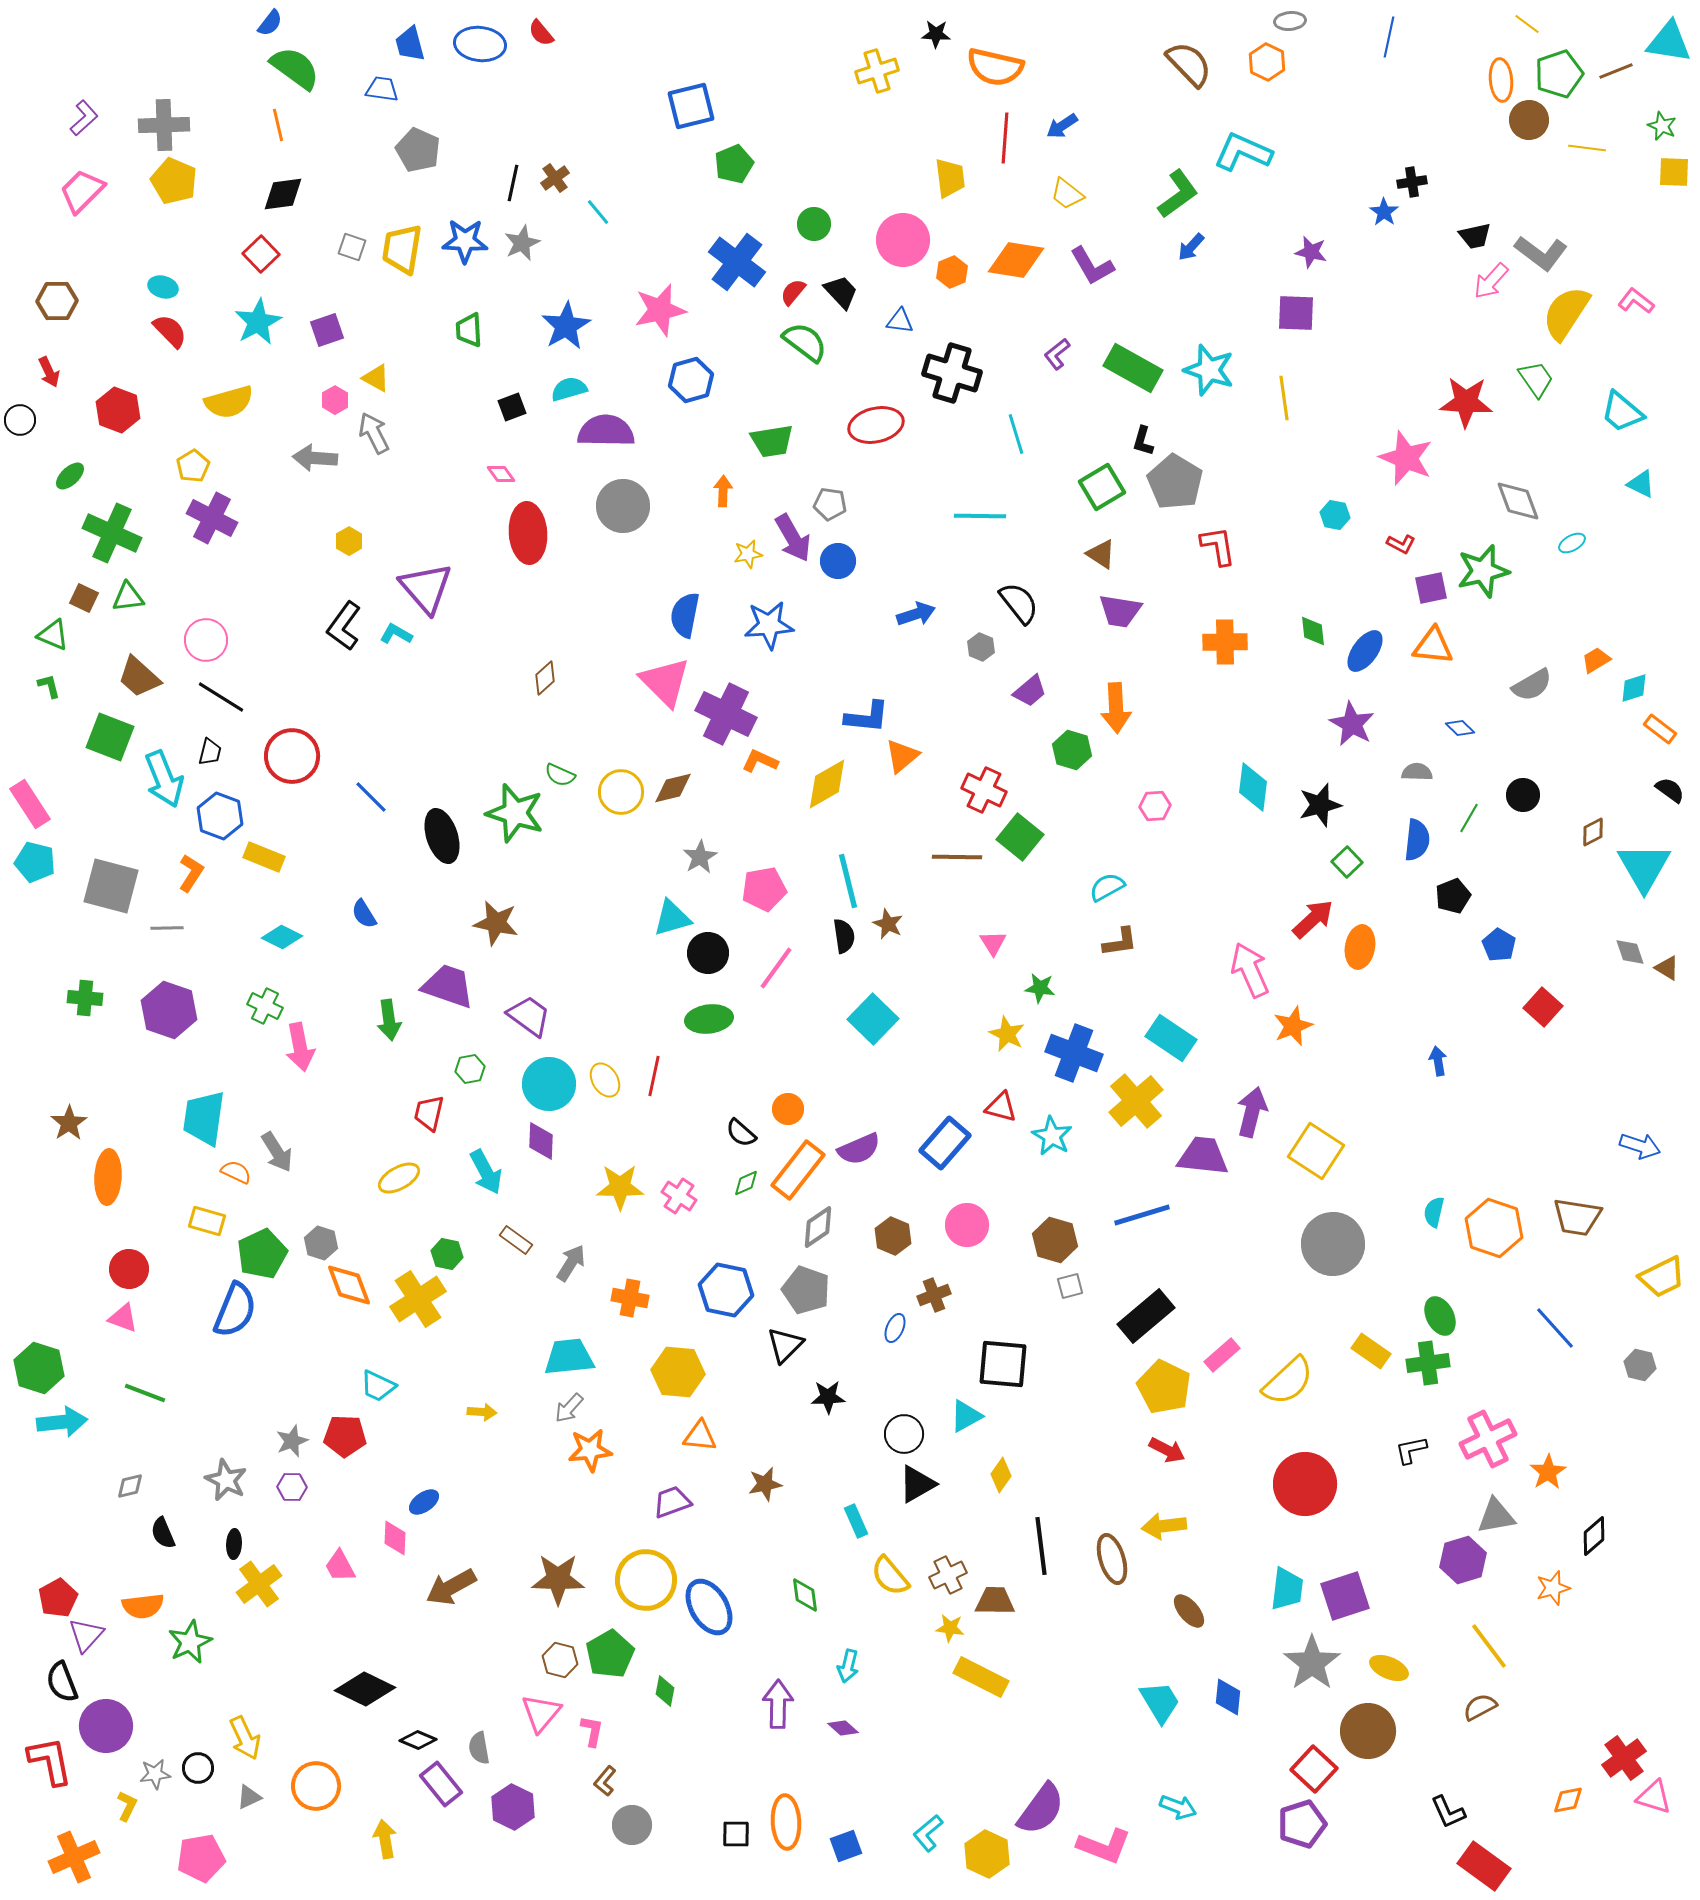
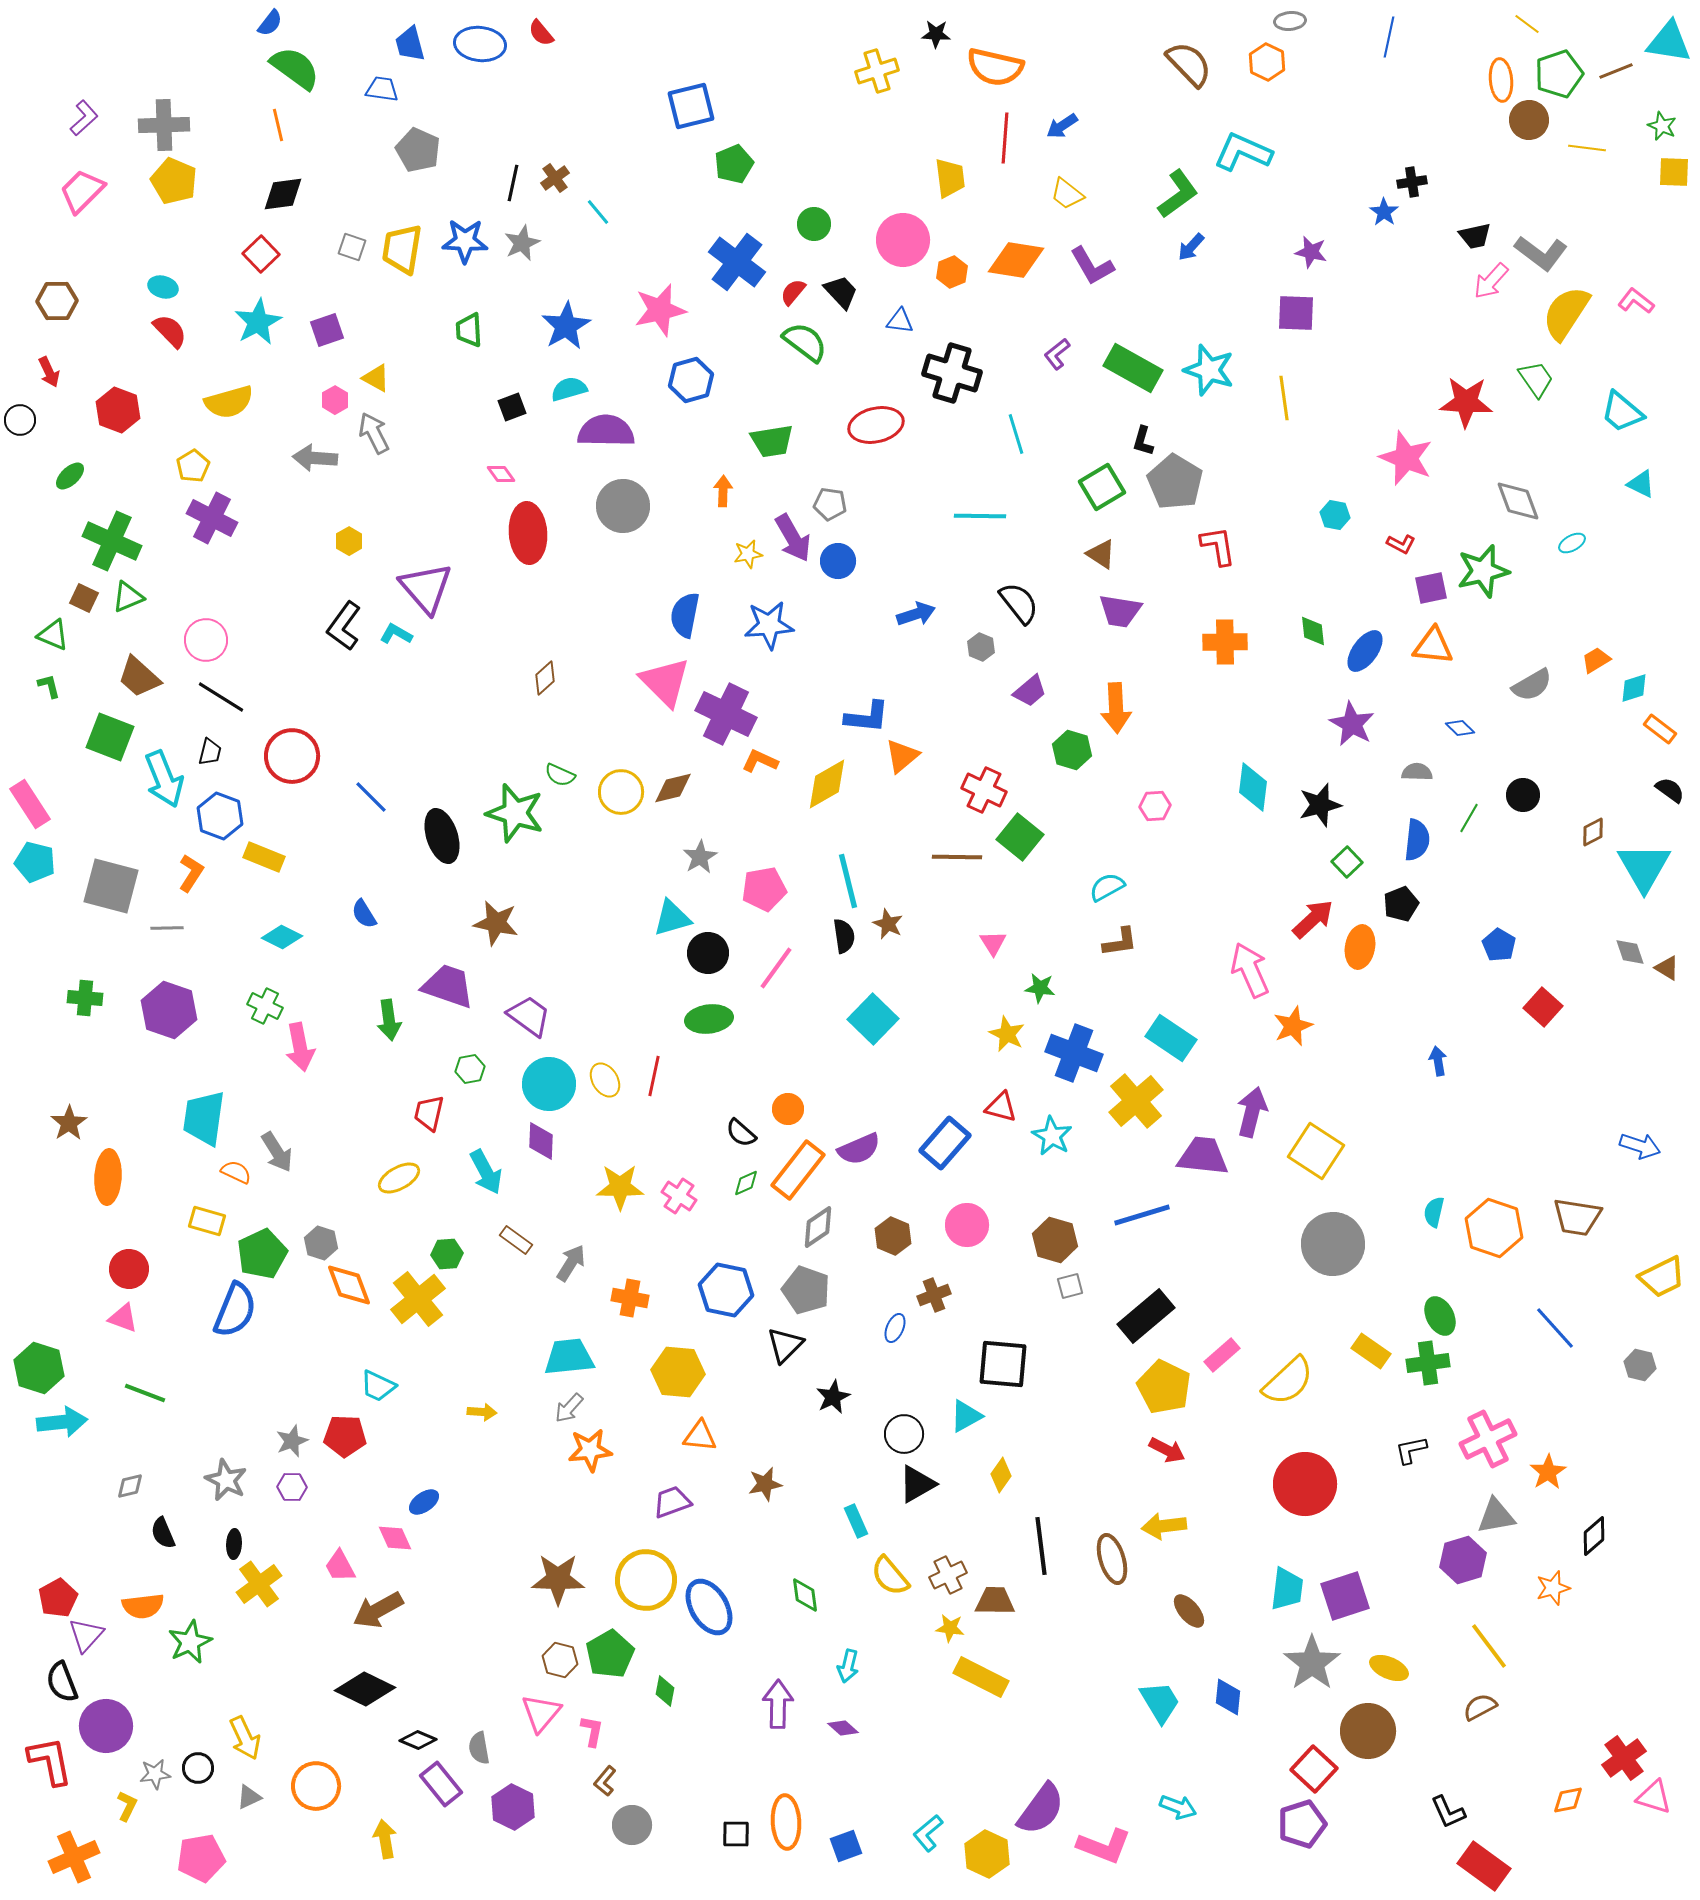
green cross at (112, 533): moved 8 px down
green triangle at (128, 597): rotated 16 degrees counterclockwise
black pentagon at (1453, 896): moved 52 px left, 8 px down
green hexagon at (447, 1254): rotated 16 degrees counterclockwise
yellow cross at (418, 1299): rotated 6 degrees counterclockwise
black star at (828, 1397): moved 5 px right; rotated 24 degrees counterclockwise
pink diamond at (395, 1538): rotated 27 degrees counterclockwise
brown arrow at (451, 1587): moved 73 px left, 23 px down
